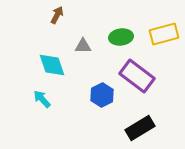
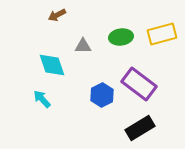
brown arrow: rotated 144 degrees counterclockwise
yellow rectangle: moved 2 px left
purple rectangle: moved 2 px right, 8 px down
